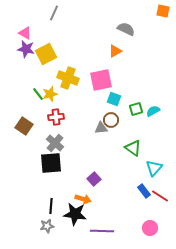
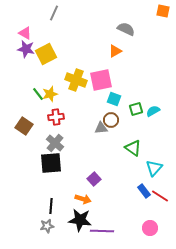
yellow cross: moved 8 px right, 2 px down
black star: moved 5 px right, 6 px down
